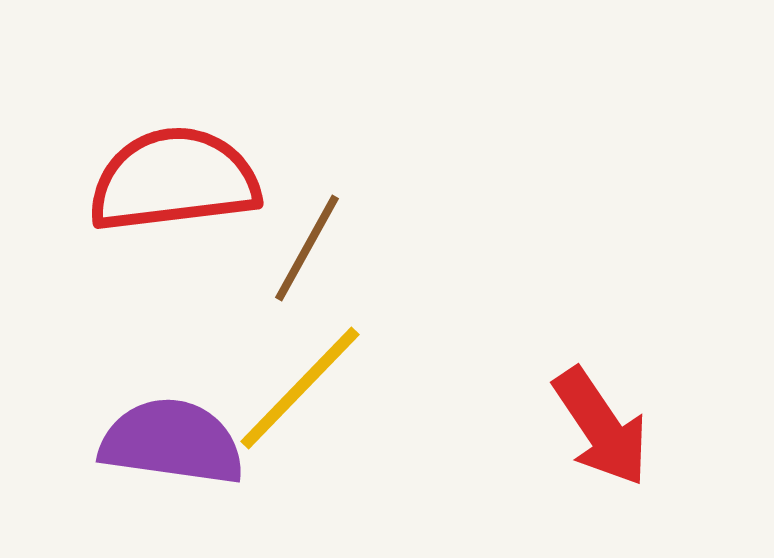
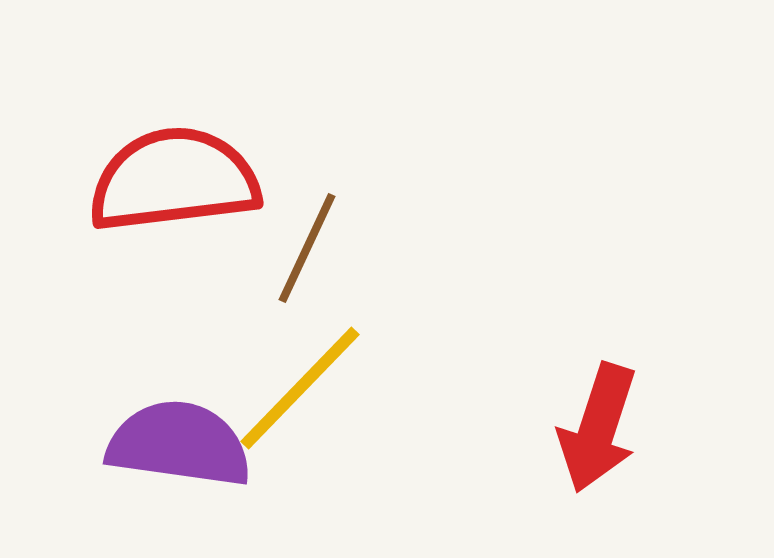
brown line: rotated 4 degrees counterclockwise
red arrow: moved 3 px left, 1 px down; rotated 52 degrees clockwise
purple semicircle: moved 7 px right, 2 px down
